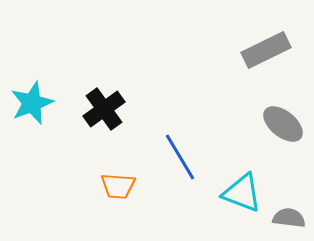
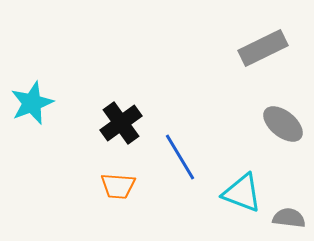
gray rectangle: moved 3 px left, 2 px up
black cross: moved 17 px right, 14 px down
